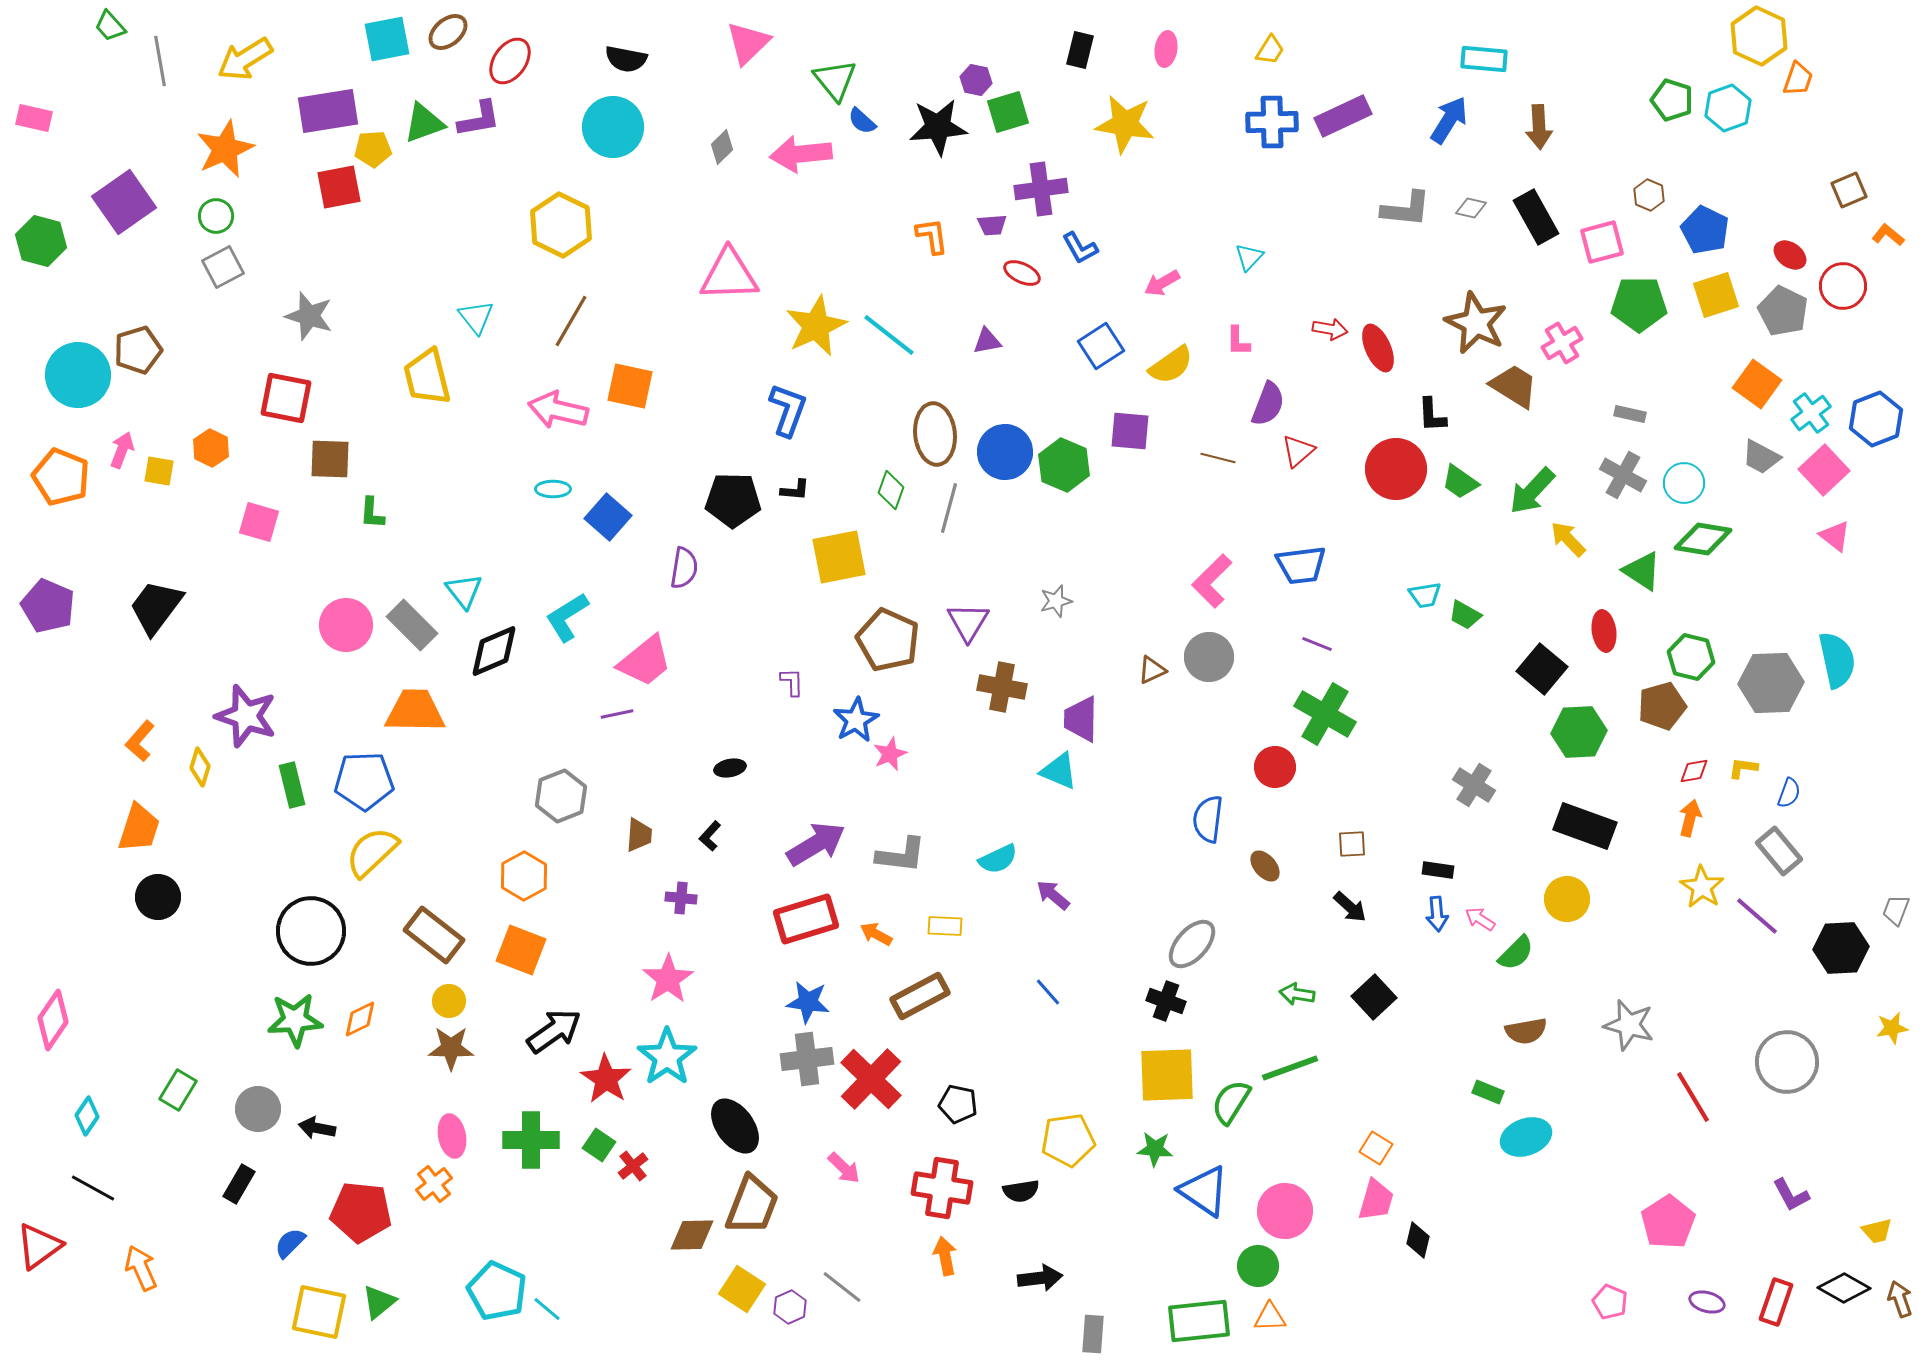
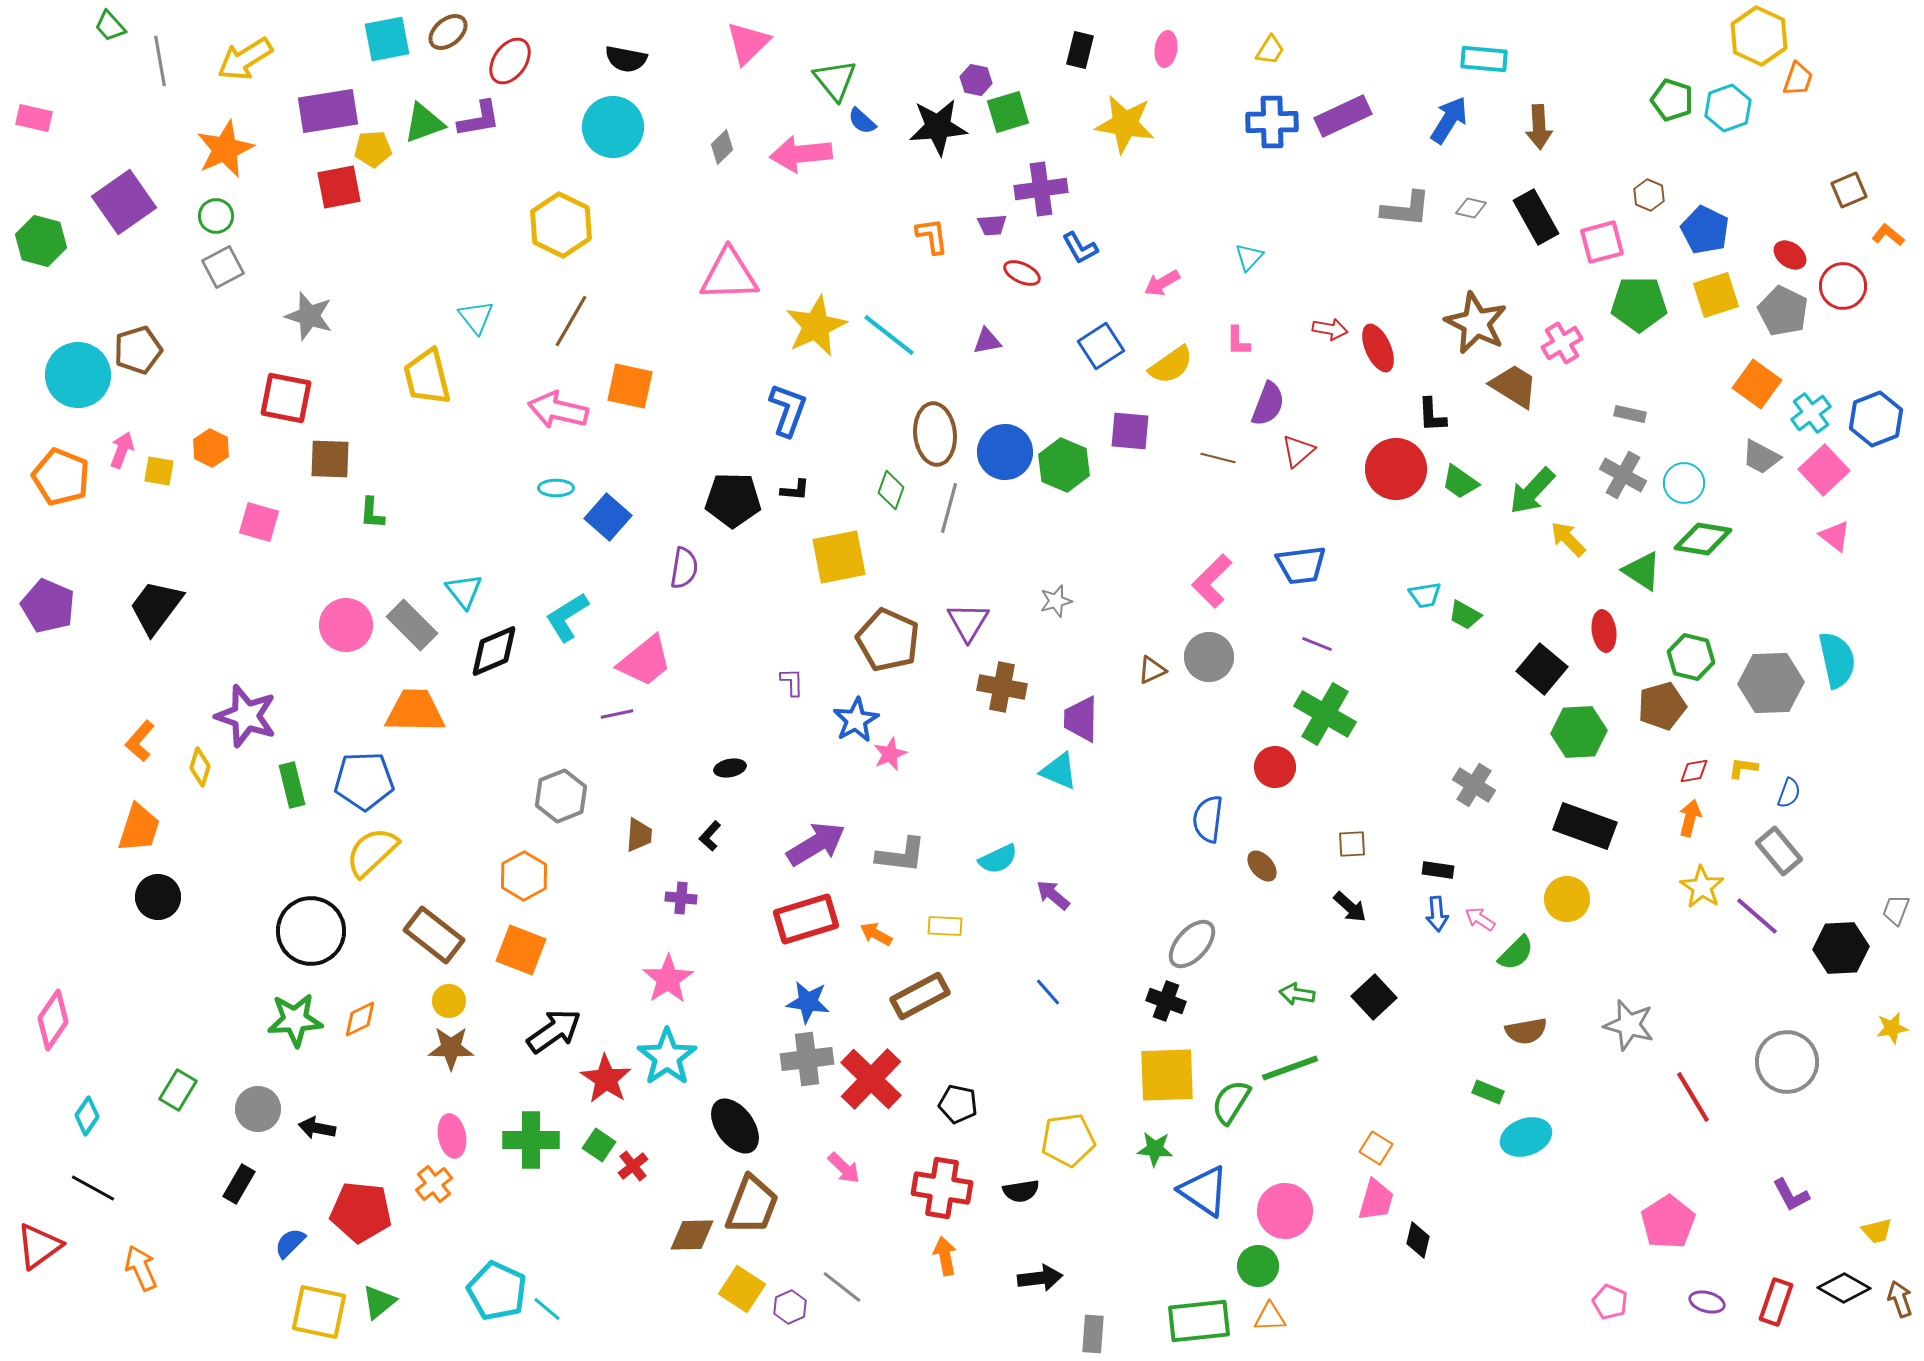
cyan ellipse at (553, 489): moved 3 px right, 1 px up
brown ellipse at (1265, 866): moved 3 px left
